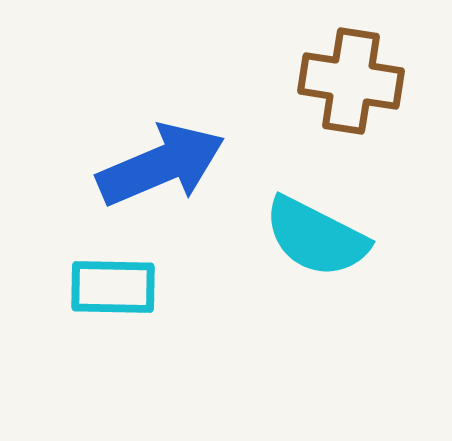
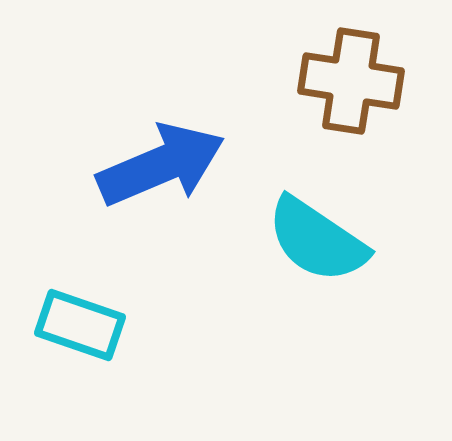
cyan semicircle: moved 1 px right, 3 px down; rotated 7 degrees clockwise
cyan rectangle: moved 33 px left, 38 px down; rotated 18 degrees clockwise
